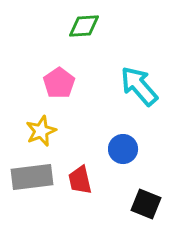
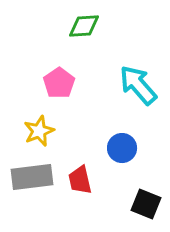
cyan arrow: moved 1 px left, 1 px up
yellow star: moved 2 px left
blue circle: moved 1 px left, 1 px up
